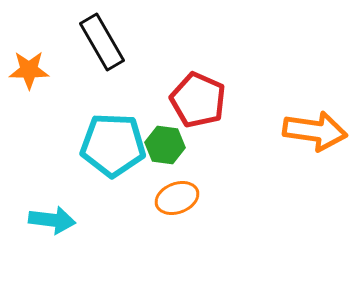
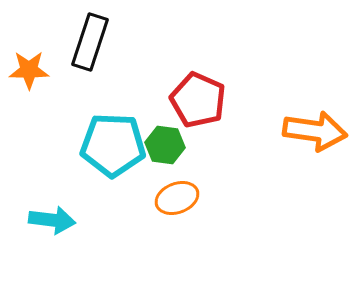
black rectangle: moved 12 px left; rotated 48 degrees clockwise
